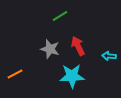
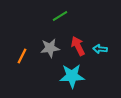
gray star: moved 1 px up; rotated 24 degrees counterclockwise
cyan arrow: moved 9 px left, 7 px up
orange line: moved 7 px right, 18 px up; rotated 35 degrees counterclockwise
